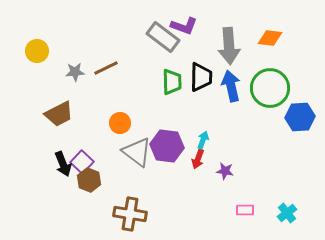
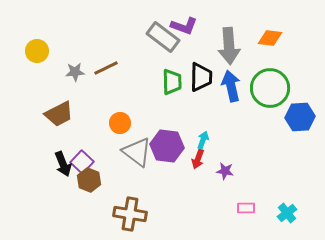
pink rectangle: moved 1 px right, 2 px up
